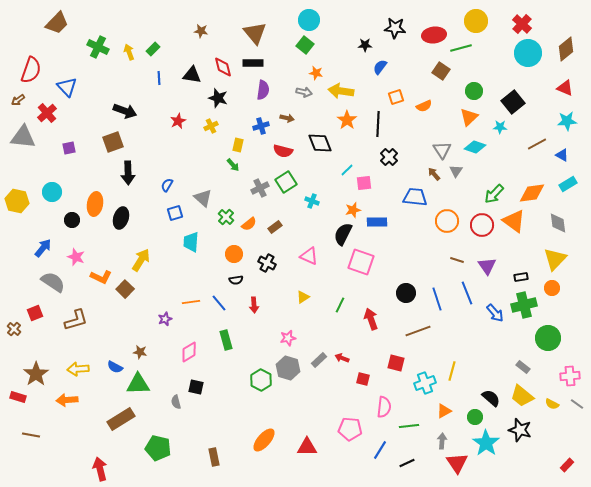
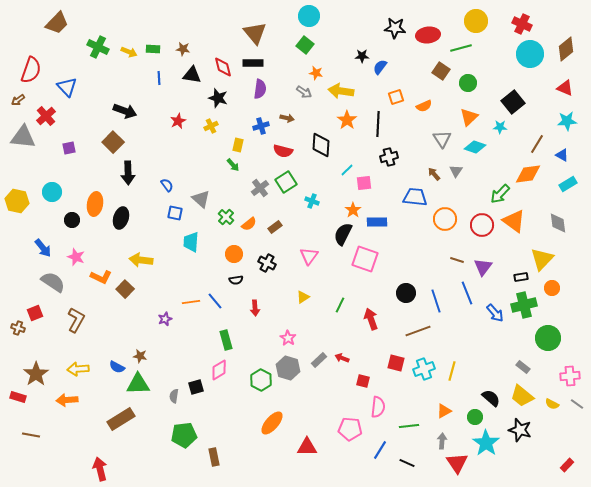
cyan circle at (309, 20): moved 4 px up
red cross at (522, 24): rotated 18 degrees counterclockwise
brown star at (201, 31): moved 18 px left, 18 px down
red ellipse at (434, 35): moved 6 px left
black star at (365, 45): moved 3 px left, 11 px down
green rectangle at (153, 49): rotated 48 degrees clockwise
yellow arrow at (129, 52): rotated 133 degrees clockwise
cyan circle at (528, 53): moved 2 px right, 1 px down
purple semicircle at (263, 90): moved 3 px left, 1 px up
green circle at (474, 91): moved 6 px left, 8 px up
gray arrow at (304, 92): rotated 21 degrees clockwise
red cross at (47, 113): moved 1 px left, 3 px down
brown square at (113, 142): rotated 25 degrees counterclockwise
black diamond at (320, 143): moved 1 px right, 2 px down; rotated 25 degrees clockwise
brown line at (537, 144): rotated 30 degrees counterclockwise
gray triangle at (442, 150): moved 11 px up
black cross at (389, 157): rotated 30 degrees clockwise
blue semicircle at (167, 185): rotated 112 degrees clockwise
gray cross at (260, 188): rotated 12 degrees counterclockwise
orange diamond at (532, 193): moved 4 px left, 19 px up
green arrow at (494, 194): moved 6 px right
gray triangle at (203, 198): moved 2 px left, 1 px down
orange star at (353, 210): rotated 21 degrees counterclockwise
blue square at (175, 213): rotated 28 degrees clockwise
orange circle at (447, 221): moved 2 px left, 2 px up
blue arrow at (43, 248): rotated 102 degrees clockwise
pink triangle at (309, 256): rotated 42 degrees clockwise
yellow triangle at (555, 259): moved 13 px left
yellow arrow at (141, 260): rotated 115 degrees counterclockwise
pink square at (361, 262): moved 4 px right, 3 px up
purple triangle at (487, 266): moved 4 px left, 1 px down; rotated 12 degrees clockwise
blue line at (437, 299): moved 1 px left, 2 px down
blue line at (219, 303): moved 4 px left, 2 px up
red arrow at (254, 305): moved 1 px right, 3 px down
brown L-shape at (76, 320): rotated 45 degrees counterclockwise
brown cross at (14, 329): moved 4 px right, 1 px up; rotated 24 degrees counterclockwise
pink star at (288, 338): rotated 28 degrees counterclockwise
brown star at (140, 352): moved 4 px down
pink diamond at (189, 352): moved 30 px right, 18 px down
blue semicircle at (115, 367): moved 2 px right
red square at (363, 379): moved 2 px down
cyan cross at (425, 383): moved 1 px left, 14 px up
black square at (196, 387): rotated 28 degrees counterclockwise
gray semicircle at (176, 402): moved 2 px left, 6 px up; rotated 24 degrees clockwise
pink semicircle at (384, 407): moved 6 px left
orange ellipse at (264, 440): moved 8 px right, 17 px up
green pentagon at (158, 448): moved 26 px right, 13 px up; rotated 20 degrees counterclockwise
black line at (407, 463): rotated 49 degrees clockwise
